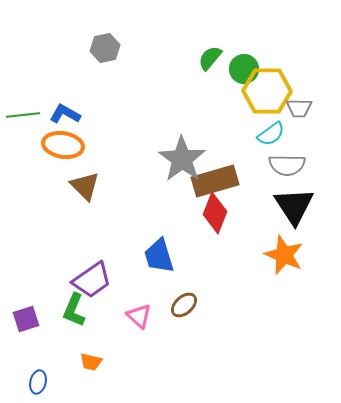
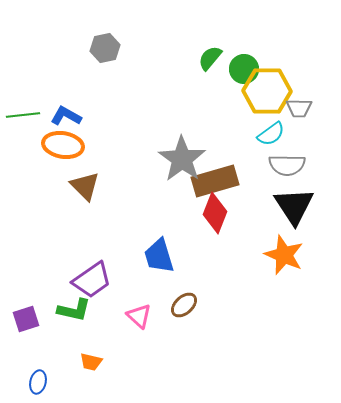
blue L-shape: moved 1 px right, 2 px down
green L-shape: rotated 100 degrees counterclockwise
